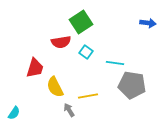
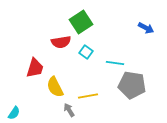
blue arrow: moved 2 px left, 5 px down; rotated 21 degrees clockwise
